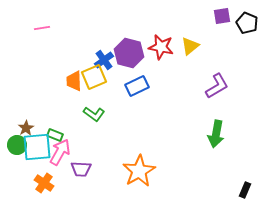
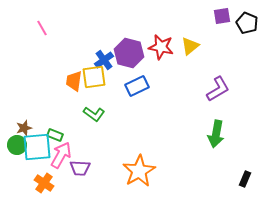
pink line: rotated 70 degrees clockwise
yellow square: rotated 15 degrees clockwise
orange trapezoid: rotated 10 degrees clockwise
purple L-shape: moved 1 px right, 3 px down
brown star: moved 2 px left; rotated 14 degrees clockwise
pink arrow: moved 1 px right, 3 px down
purple trapezoid: moved 1 px left, 1 px up
black rectangle: moved 11 px up
